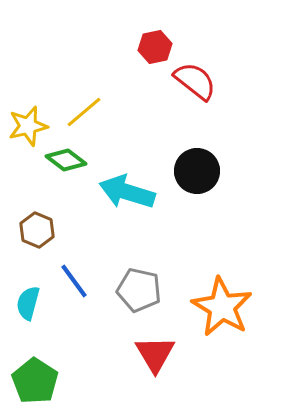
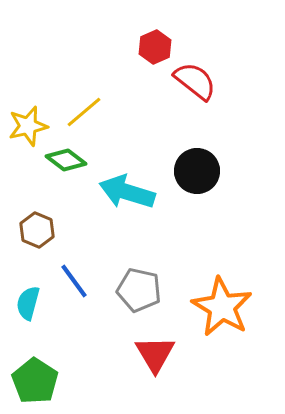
red hexagon: rotated 12 degrees counterclockwise
